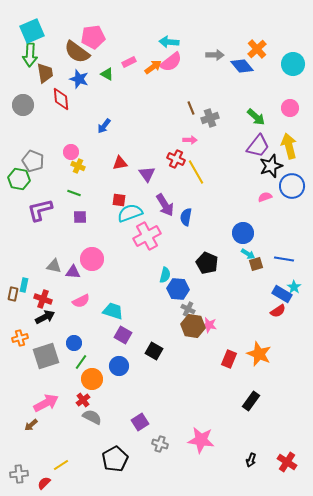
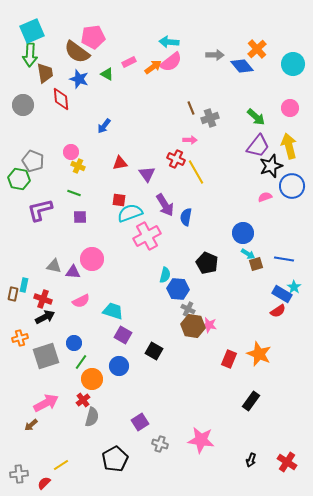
gray semicircle at (92, 417): rotated 78 degrees clockwise
